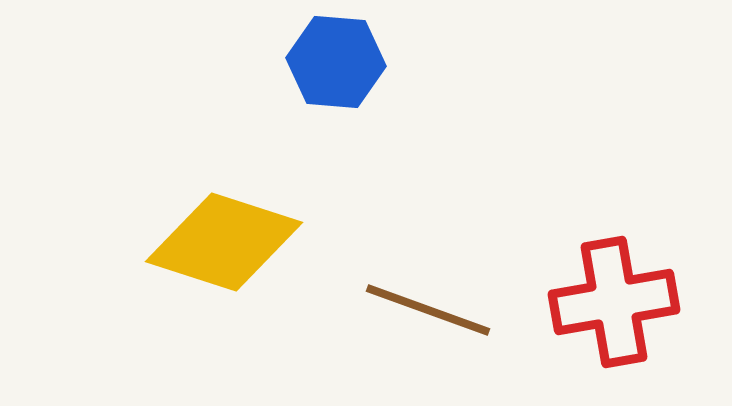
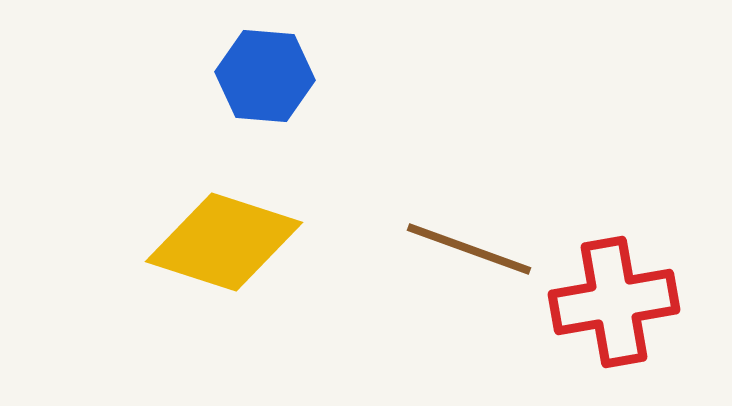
blue hexagon: moved 71 px left, 14 px down
brown line: moved 41 px right, 61 px up
